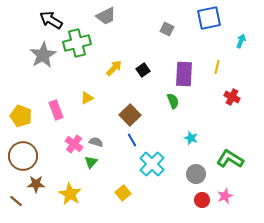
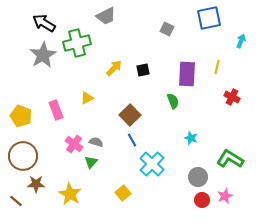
black arrow: moved 7 px left, 3 px down
black square: rotated 24 degrees clockwise
purple rectangle: moved 3 px right
gray circle: moved 2 px right, 3 px down
